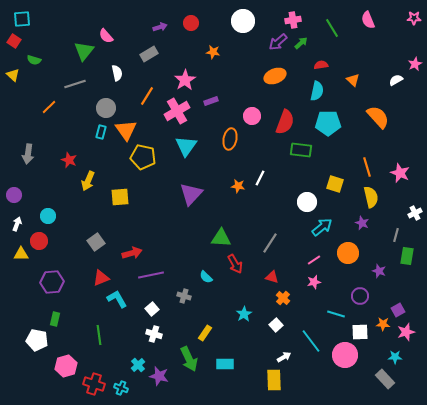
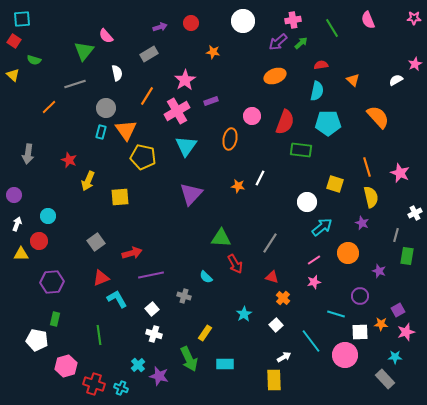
orange star at (383, 324): moved 2 px left
